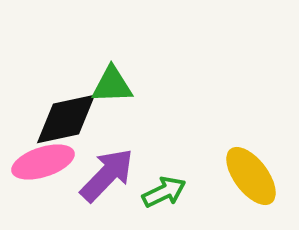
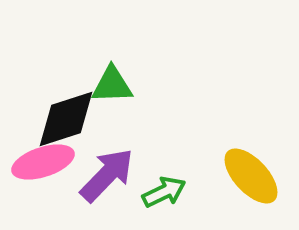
black diamond: rotated 6 degrees counterclockwise
yellow ellipse: rotated 6 degrees counterclockwise
